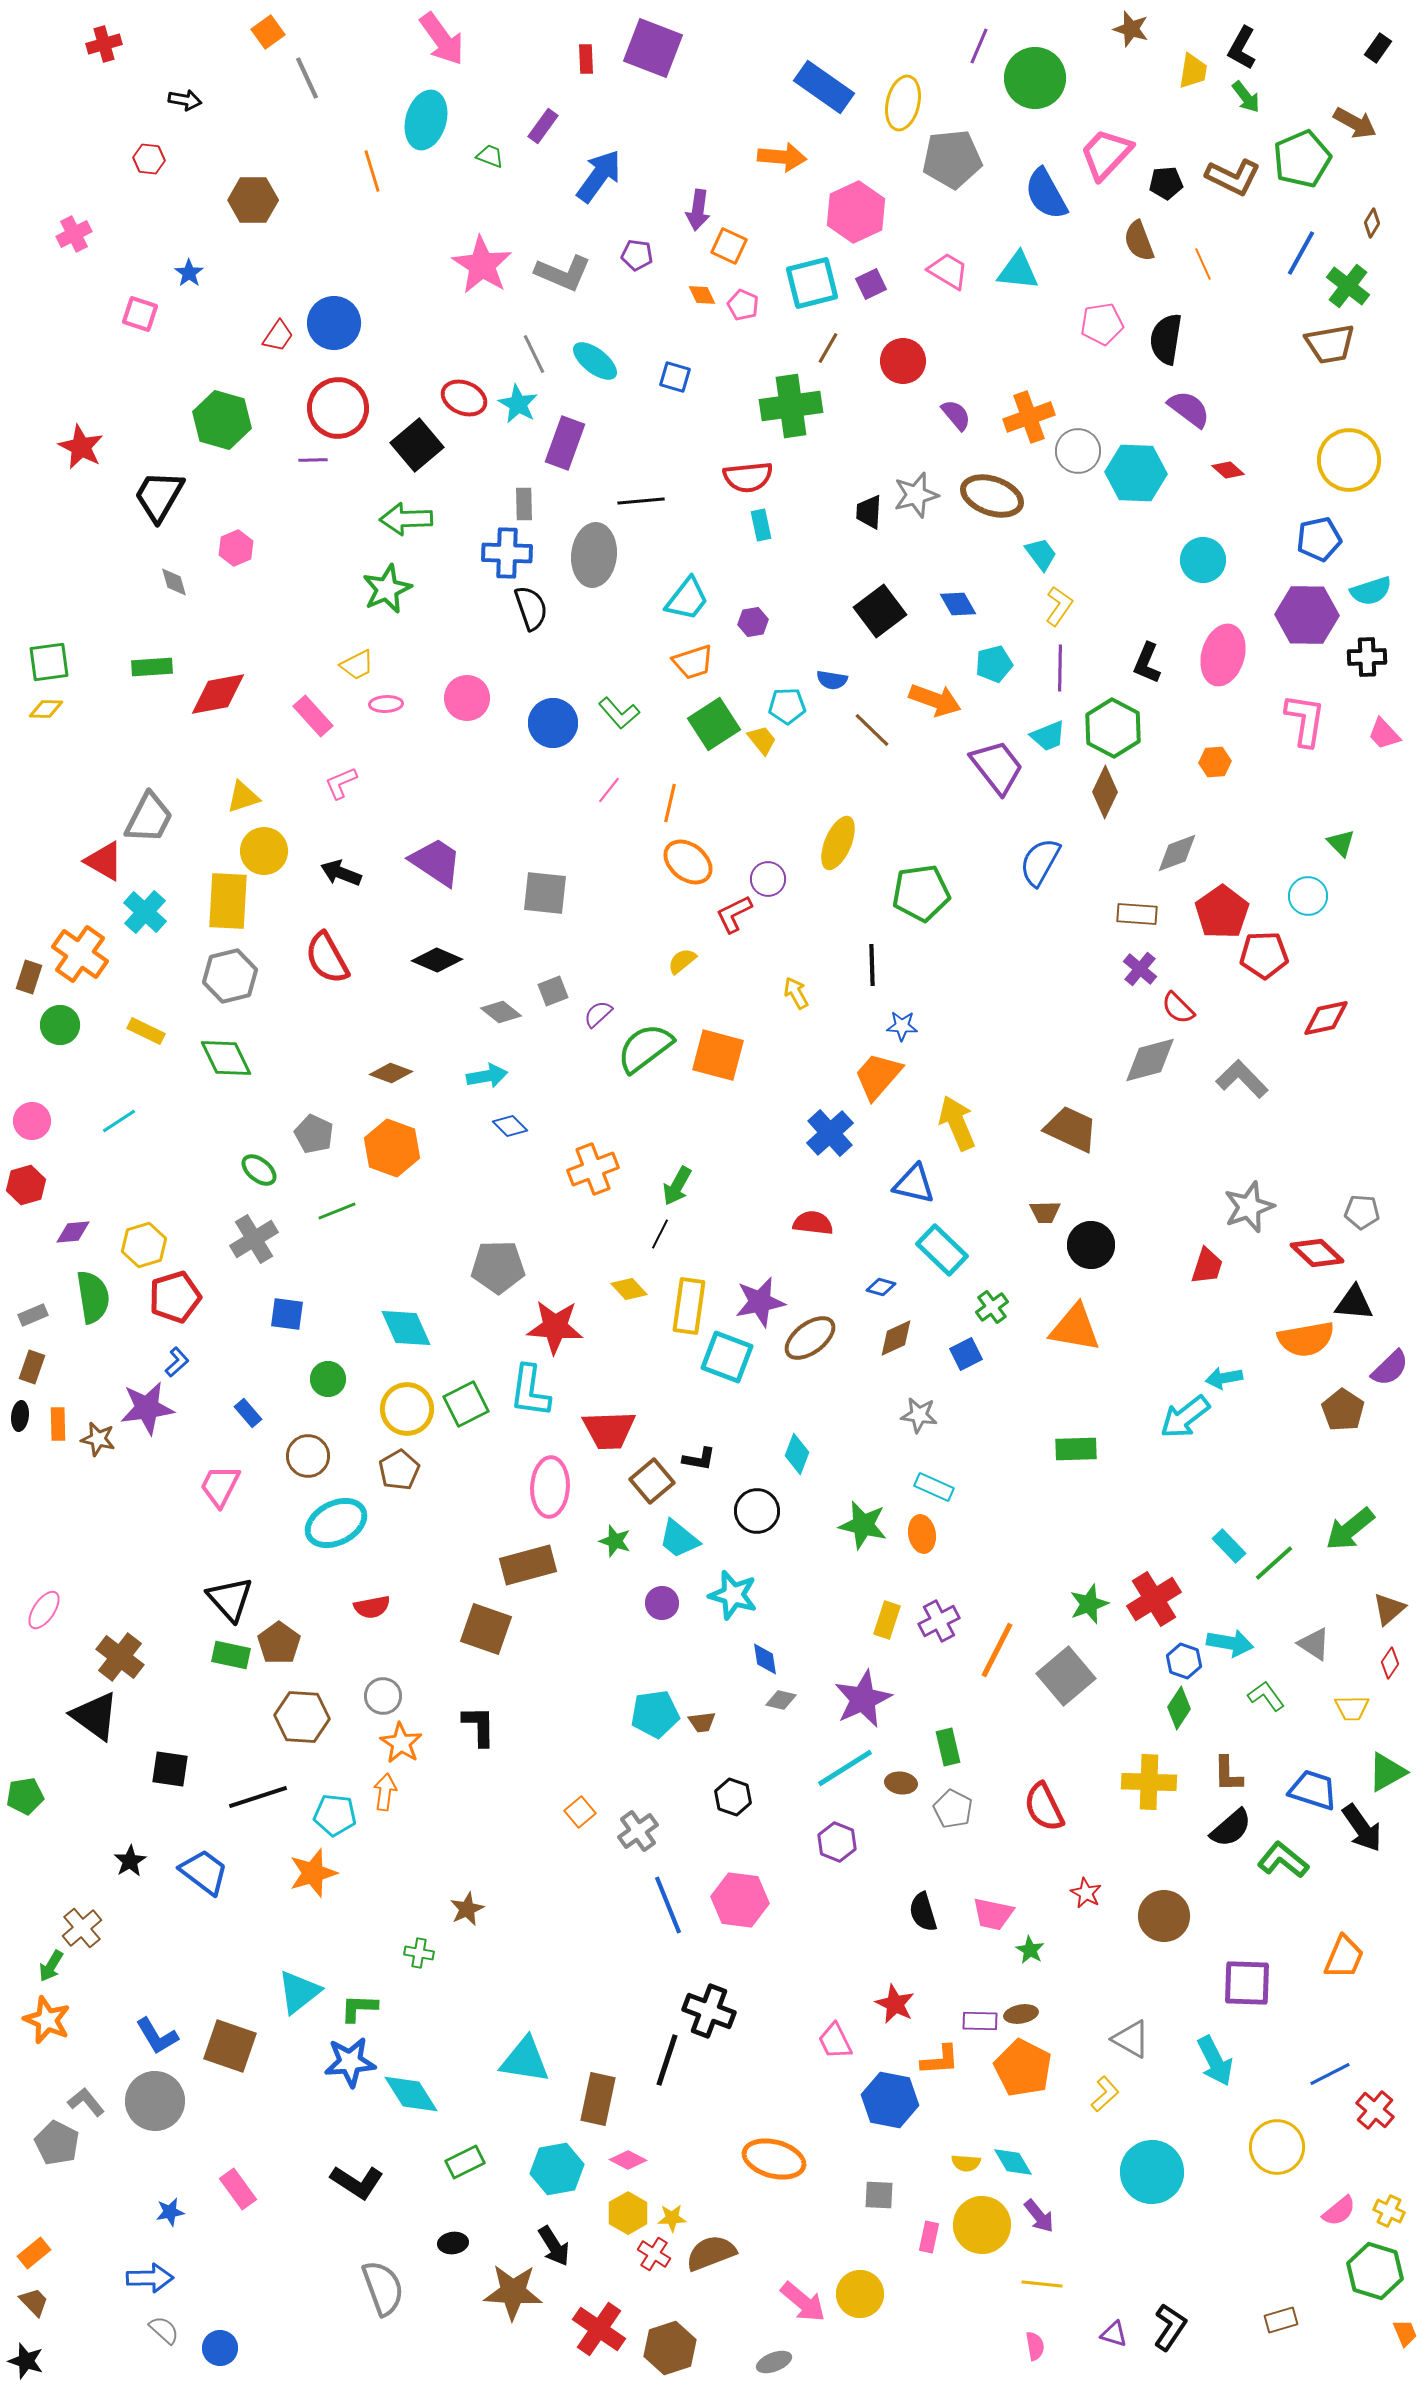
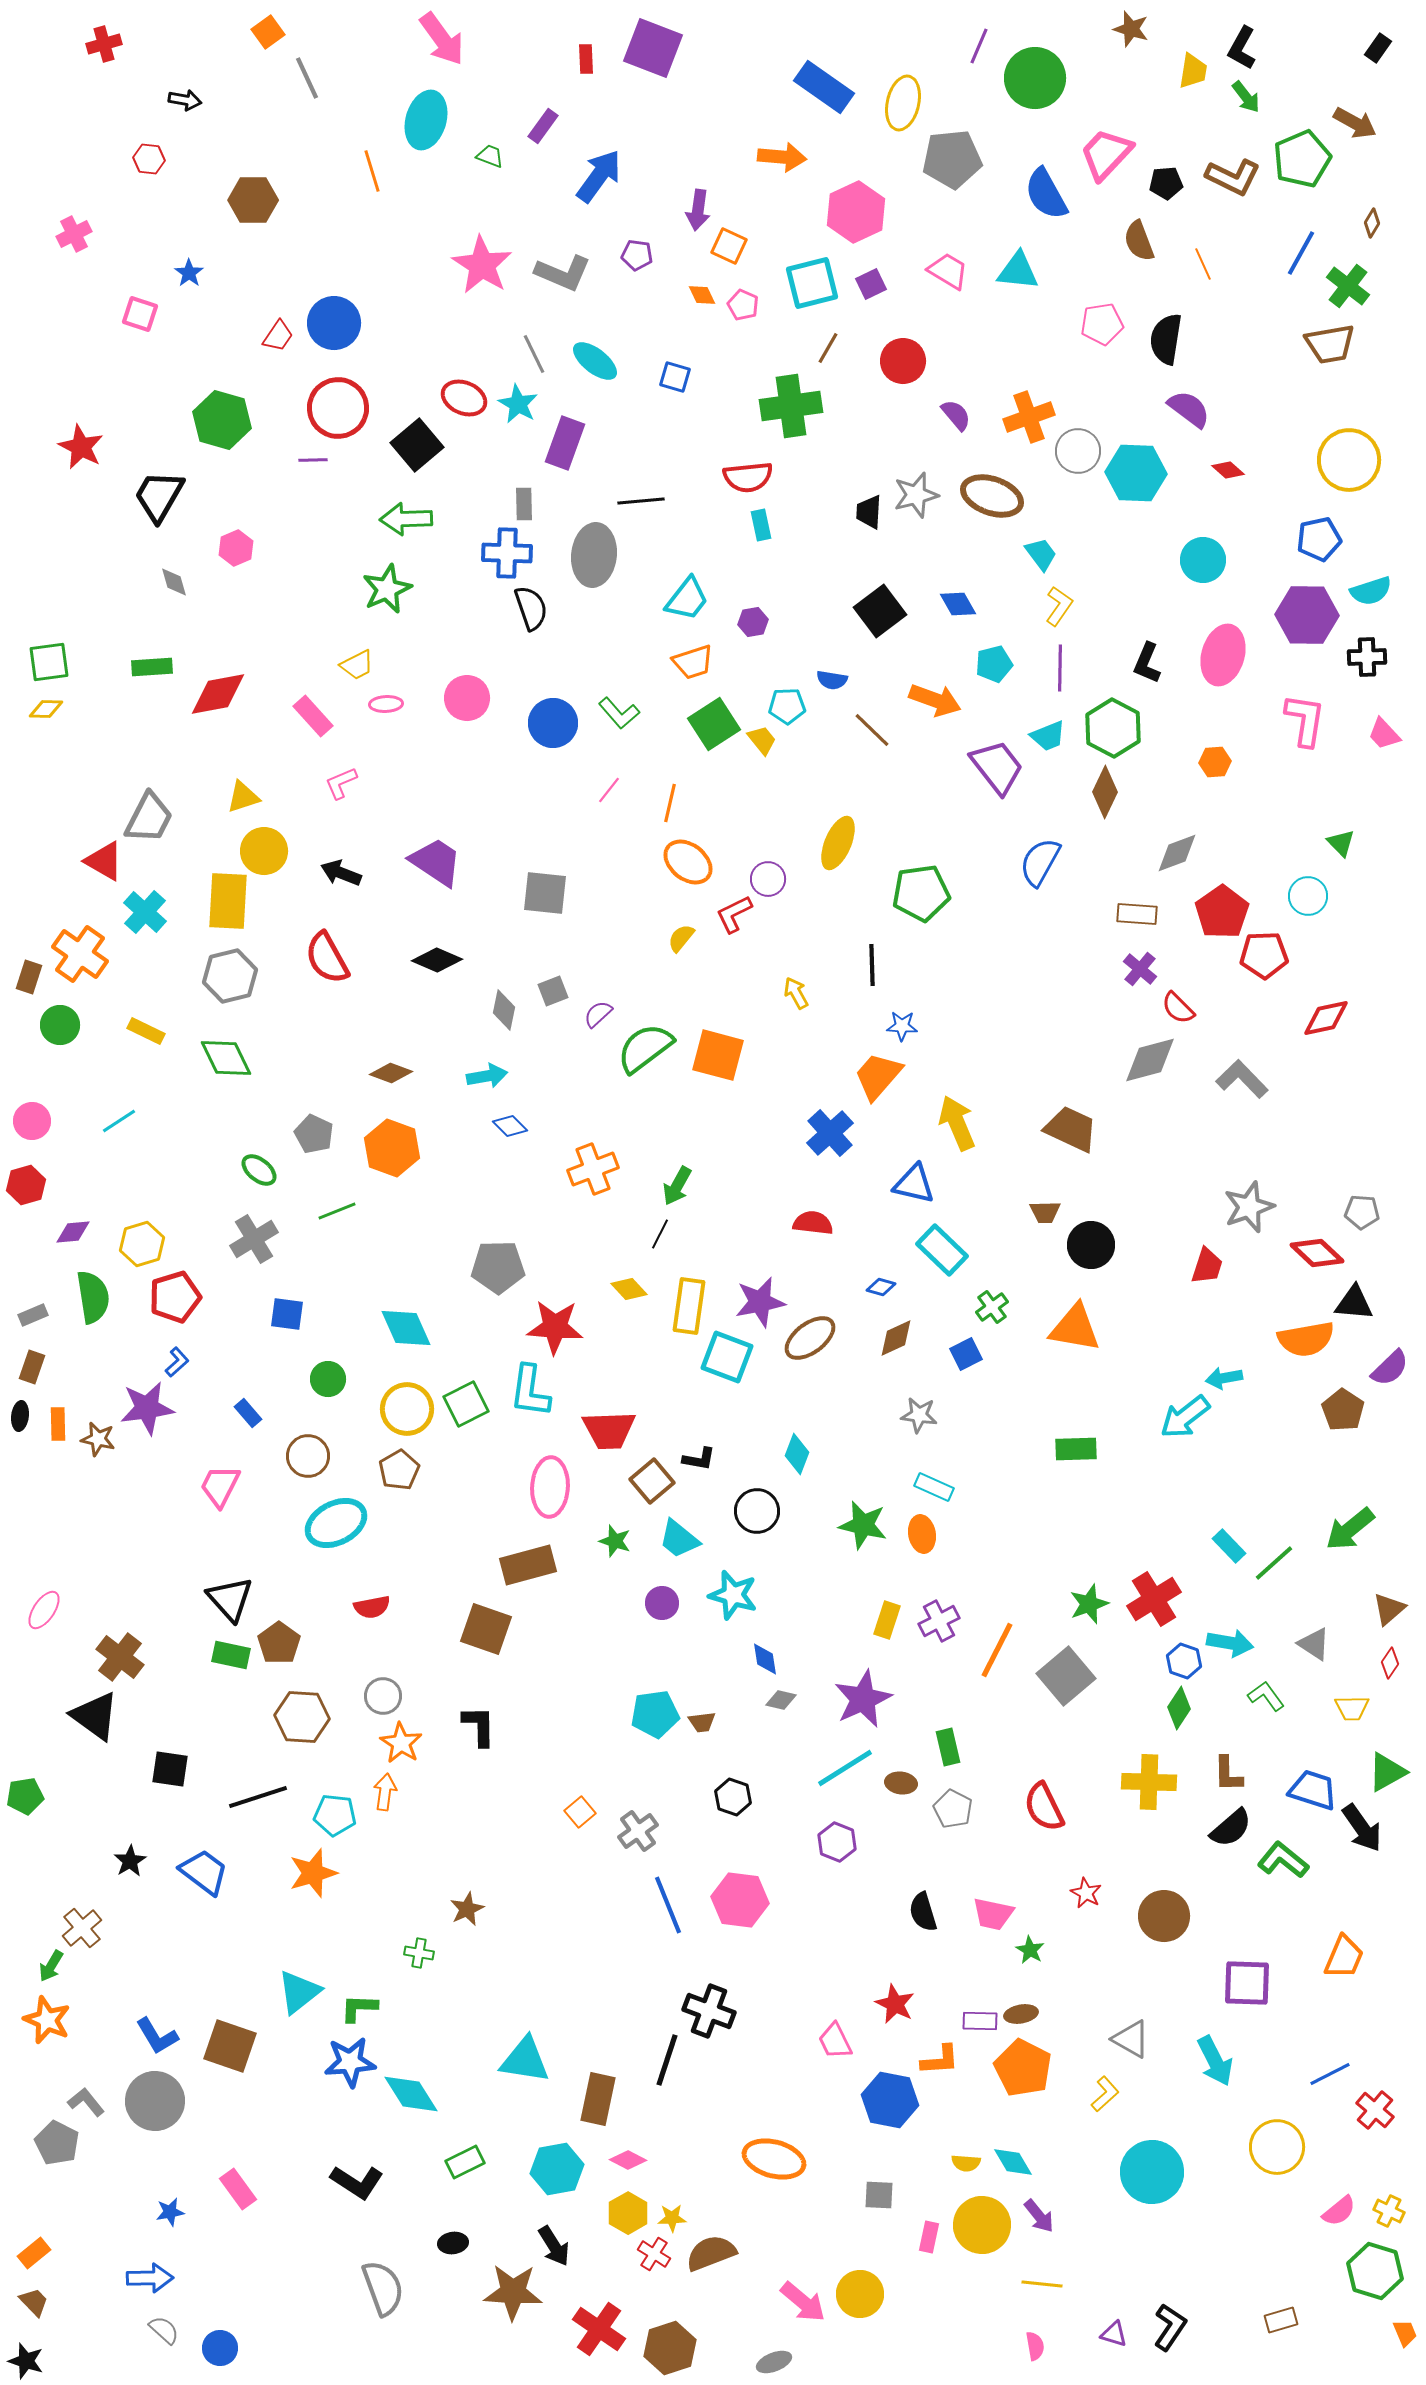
yellow semicircle at (682, 961): moved 1 px left, 23 px up; rotated 12 degrees counterclockwise
gray diamond at (501, 1012): moved 3 px right, 2 px up; rotated 63 degrees clockwise
yellow hexagon at (144, 1245): moved 2 px left, 1 px up
